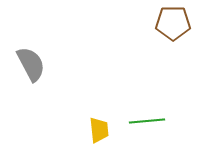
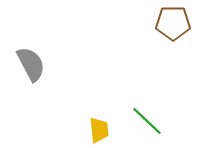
green line: rotated 48 degrees clockwise
